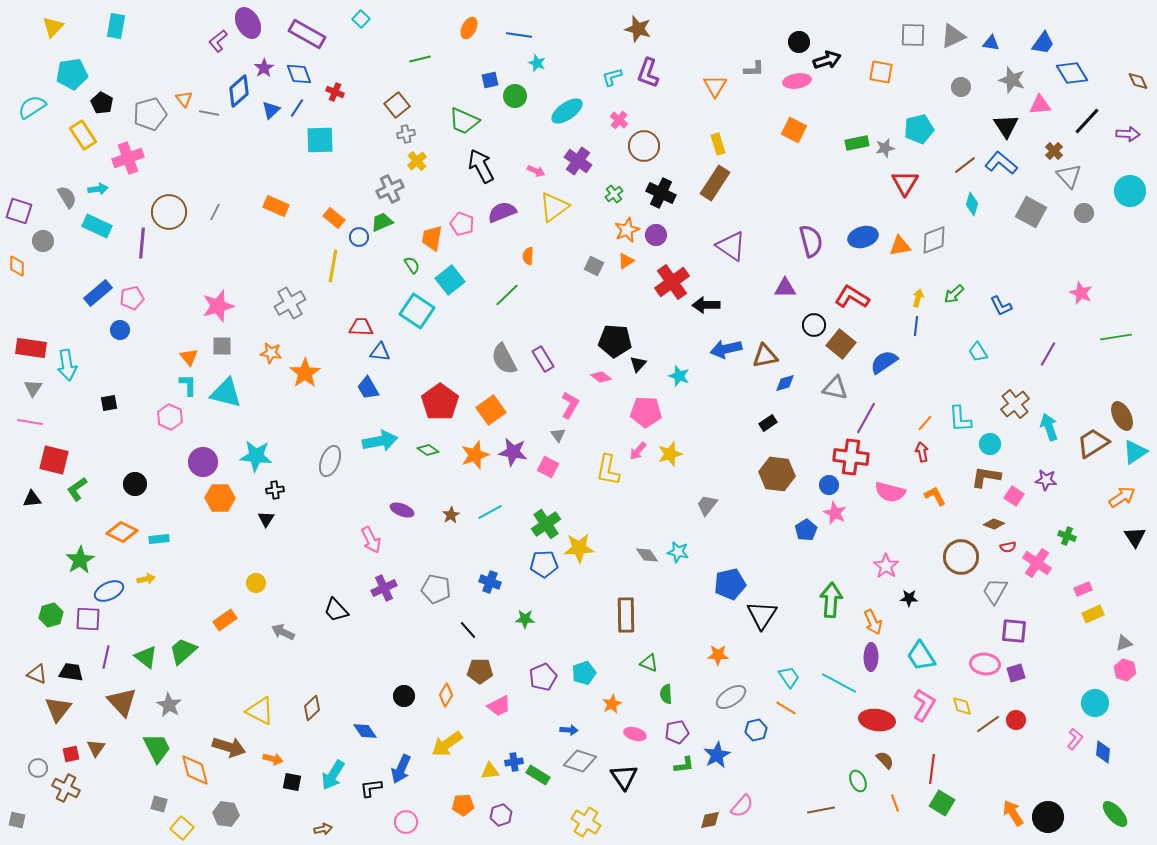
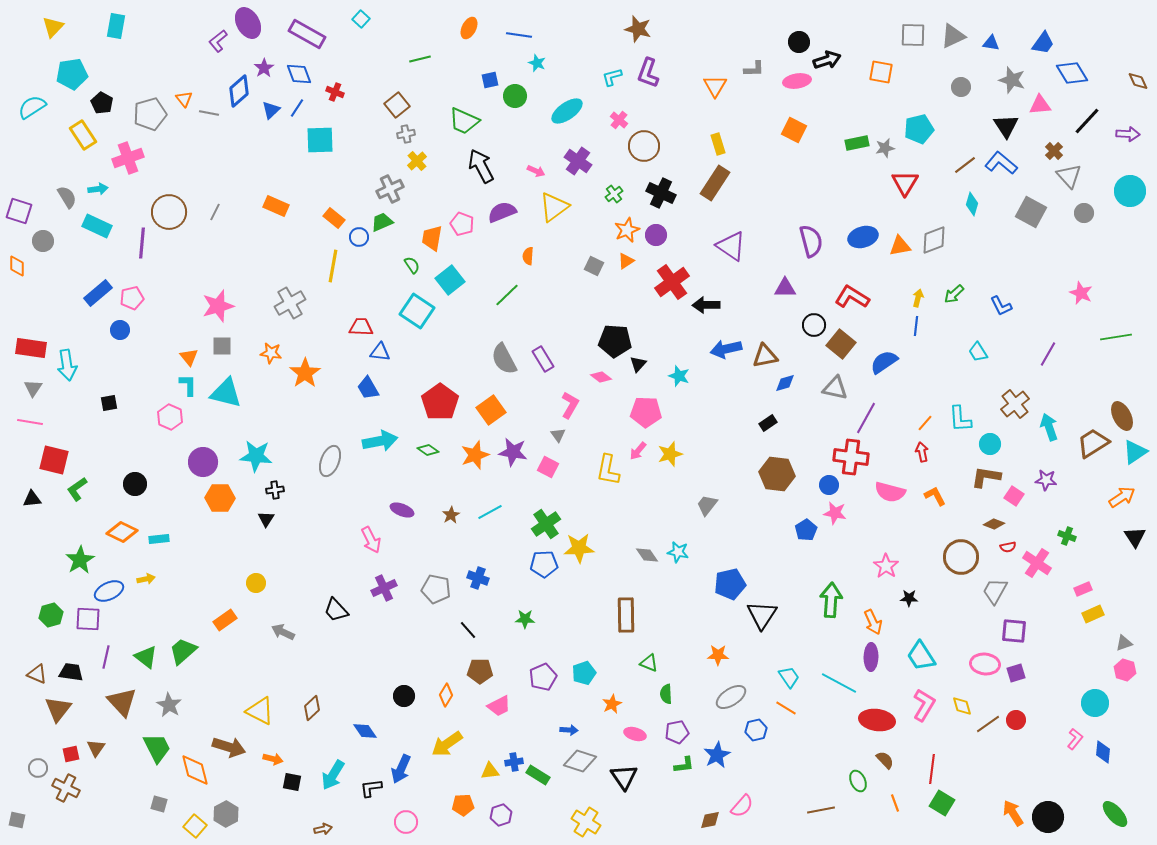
pink star at (835, 513): rotated 15 degrees counterclockwise
blue cross at (490, 582): moved 12 px left, 4 px up
gray hexagon at (226, 814): rotated 25 degrees clockwise
yellow square at (182, 828): moved 13 px right, 2 px up
